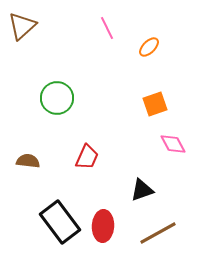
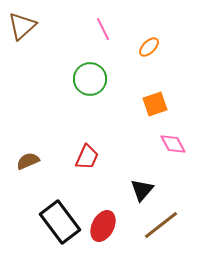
pink line: moved 4 px left, 1 px down
green circle: moved 33 px right, 19 px up
brown semicircle: rotated 30 degrees counterclockwise
black triangle: rotated 30 degrees counterclockwise
red ellipse: rotated 24 degrees clockwise
brown line: moved 3 px right, 8 px up; rotated 9 degrees counterclockwise
